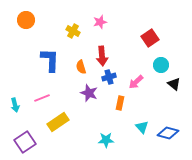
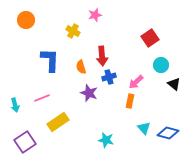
pink star: moved 5 px left, 7 px up
orange rectangle: moved 10 px right, 2 px up
cyan triangle: moved 2 px right, 1 px down
cyan star: rotated 14 degrees clockwise
